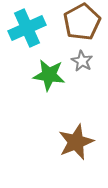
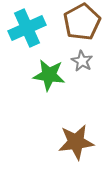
brown star: rotated 15 degrees clockwise
